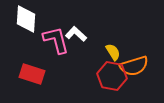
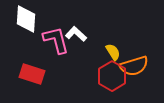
red hexagon: rotated 20 degrees clockwise
